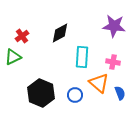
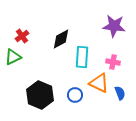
black diamond: moved 1 px right, 6 px down
orange triangle: rotated 15 degrees counterclockwise
black hexagon: moved 1 px left, 2 px down
